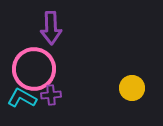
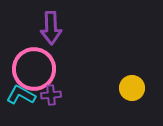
cyan L-shape: moved 1 px left, 3 px up
